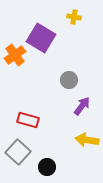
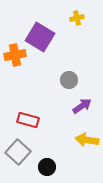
yellow cross: moved 3 px right, 1 px down; rotated 24 degrees counterclockwise
purple square: moved 1 px left, 1 px up
orange cross: rotated 25 degrees clockwise
purple arrow: rotated 18 degrees clockwise
